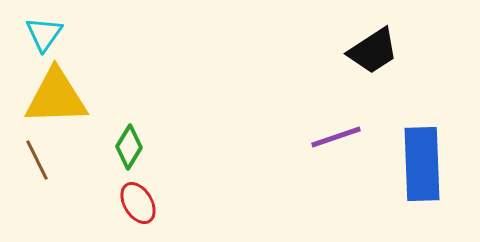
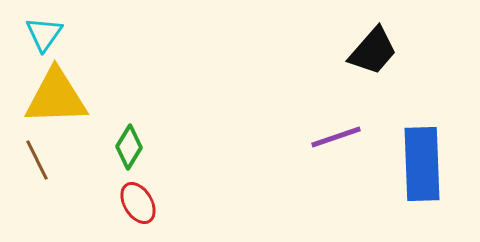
black trapezoid: rotated 16 degrees counterclockwise
